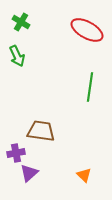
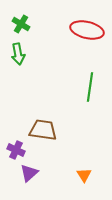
green cross: moved 2 px down
red ellipse: rotated 16 degrees counterclockwise
green arrow: moved 1 px right, 2 px up; rotated 15 degrees clockwise
brown trapezoid: moved 2 px right, 1 px up
purple cross: moved 3 px up; rotated 36 degrees clockwise
orange triangle: rotated 14 degrees clockwise
